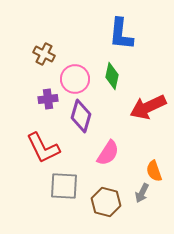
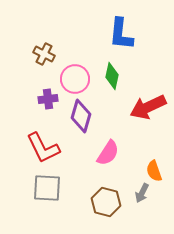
gray square: moved 17 px left, 2 px down
